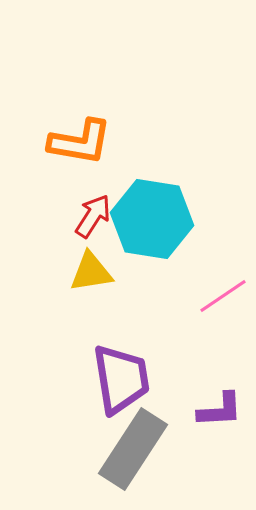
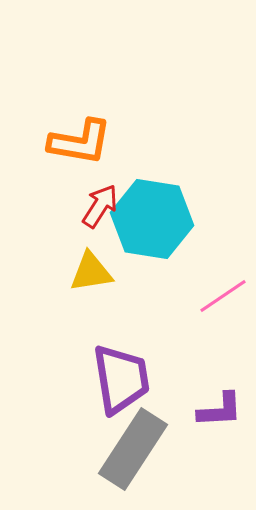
red arrow: moved 7 px right, 10 px up
